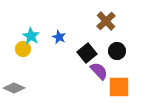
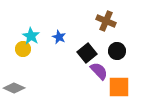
brown cross: rotated 24 degrees counterclockwise
